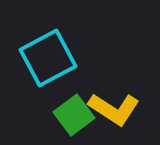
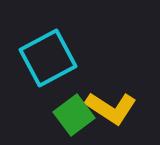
yellow L-shape: moved 3 px left, 1 px up
